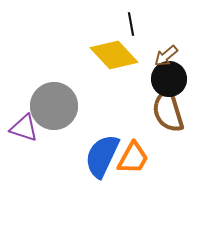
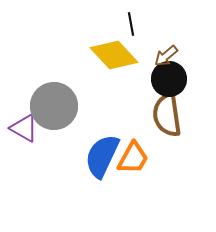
brown semicircle: moved 1 px left, 4 px down; rotated 9 degrees clockwise
purple triangle: rotated 12 degrees clockwise
